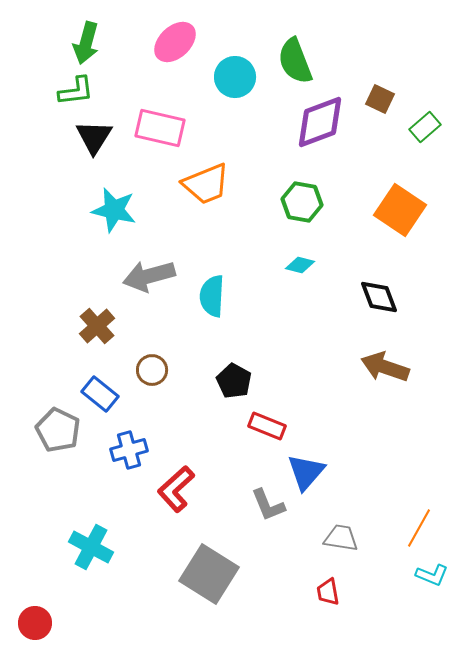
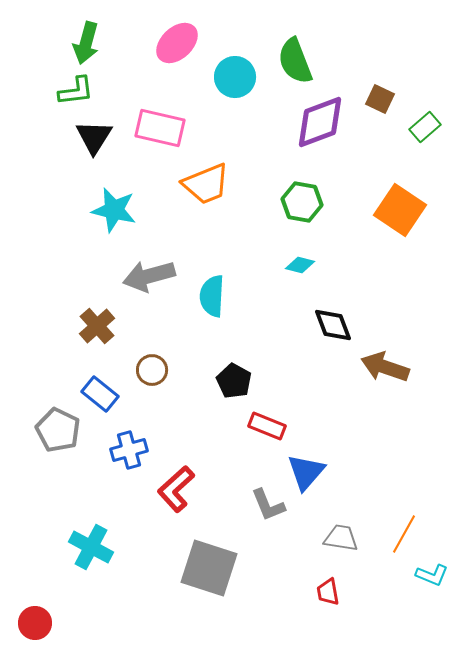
pink ellipse: moved 2 px right, 1 px down
black diamond: moved 46 px left, 28 px down
orange line: moved 15 px left, 6 px down
gray square: moved 6 px up; rotated 14 degrees counterclockwise
